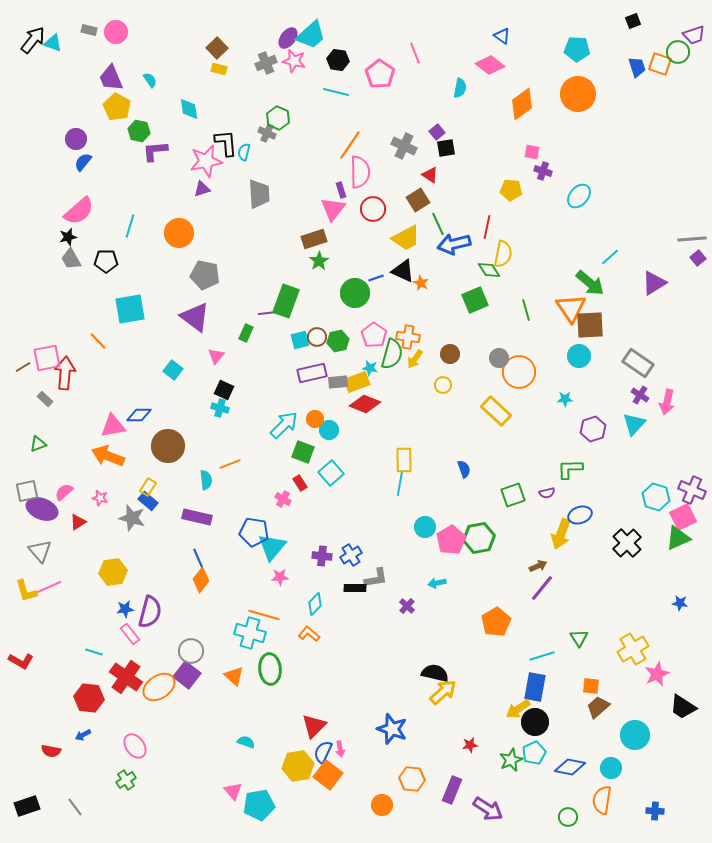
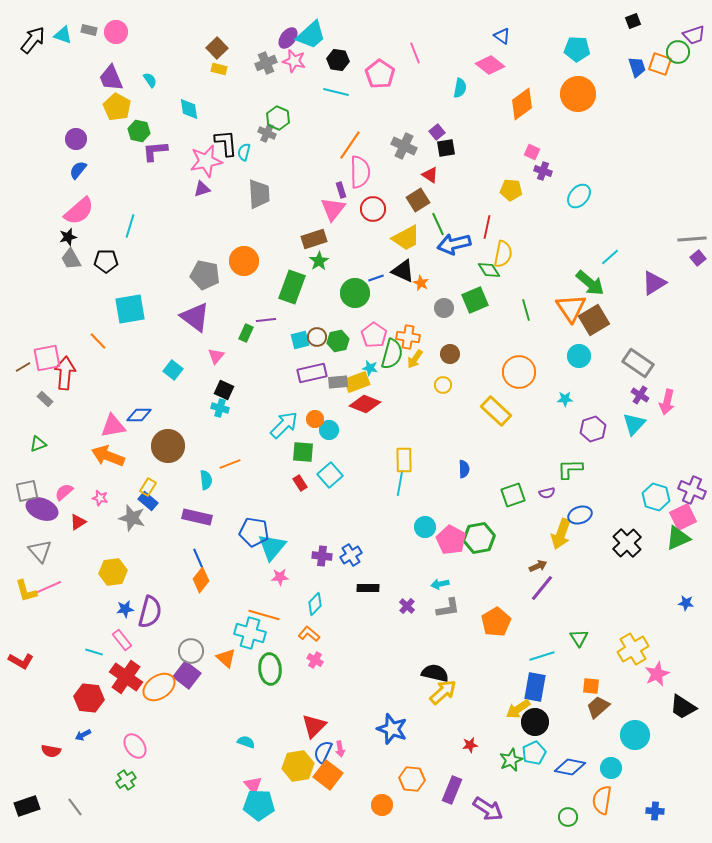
cyan triangle at (53, 43): moved 10 px right, 8 px up
pink square at (532, 152): rotated 14 degrees clockwise
blue semicircle at (83, 162): moved 5 px left, 8 px down
orange circle at (179, 233): moved 65 px right, 28 px down
green rectangle at (286, 301): moved 6 px right, 14 px up
purple line at (268, 313): moved 2 px left, 7 px down
brown square at (590, 325): moved 4 px right, 5 px up; rotated 28 degrees counterclockwise
gray circle at (499, 358): moved 55 px left, 50 px up
green square at (303, 452): rotated 15 degrees counterclockwise
blue semicircle at (464, 469): rotated 18 degrees clockwise
cyan square at (331, 473): moved 1 px left, 2 px down
pink cross at (283, 499): moved 32 px right, 161 px down
pink pentagon at (451, 540): rotated 12 degrees counterclockwise
gray L-shape at (376, 578): moved 72 px right, 30 px down
cyan arrow at (437, 583): moved 3 px right, 1 px down
black rectangle at (355, 588): moved 13 px right
blue star at (680, 603): moved 6 px right
pink rectangle at (130, 634): moved 8 px left, 6 px down
orange triangle at (234, 676): moved 8 px left, 18 px up
pink triangle at (233, 791): moved 20 px right, 6 px up
cyan pentagon at (259, 805): rotated 12 degrees clockwise
